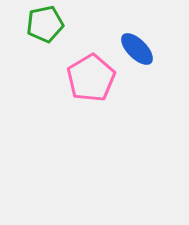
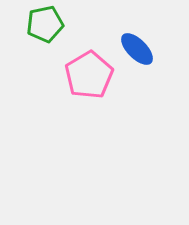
pink pentagon: moved 2 px left, 3 px up
